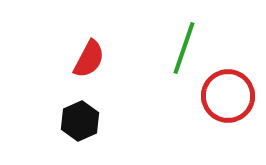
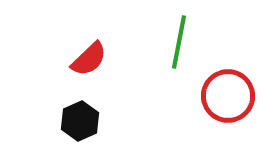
green line: moved 5 px left, 6 px up; rotated 8 degrees counterclockwise
red semicircle: rotated 18 degrees clockwise
